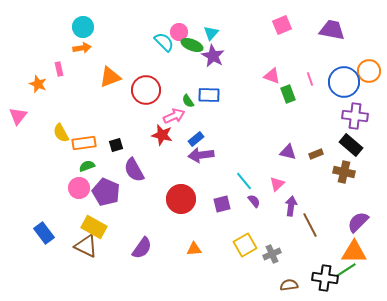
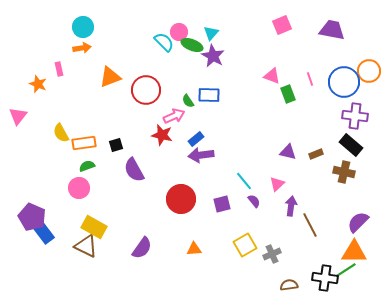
purple pentagon at (106, 192): moved 74 px left, 25 px down
